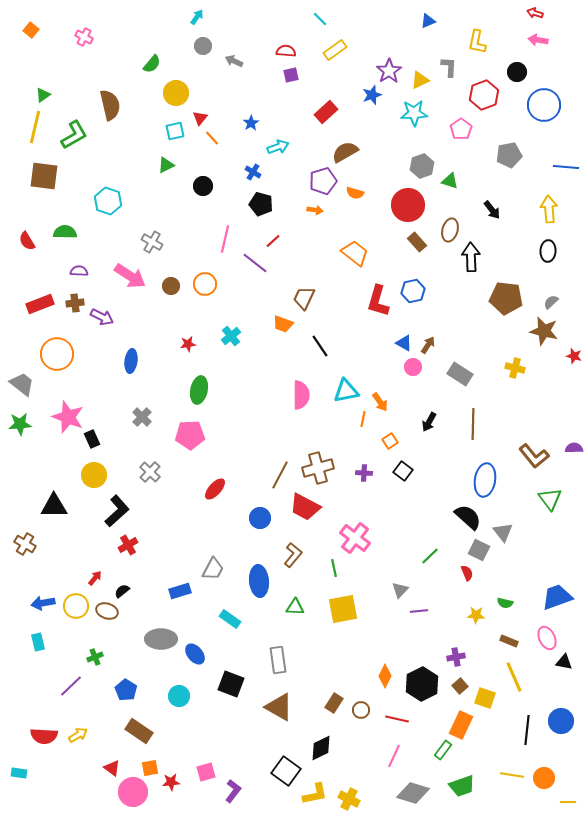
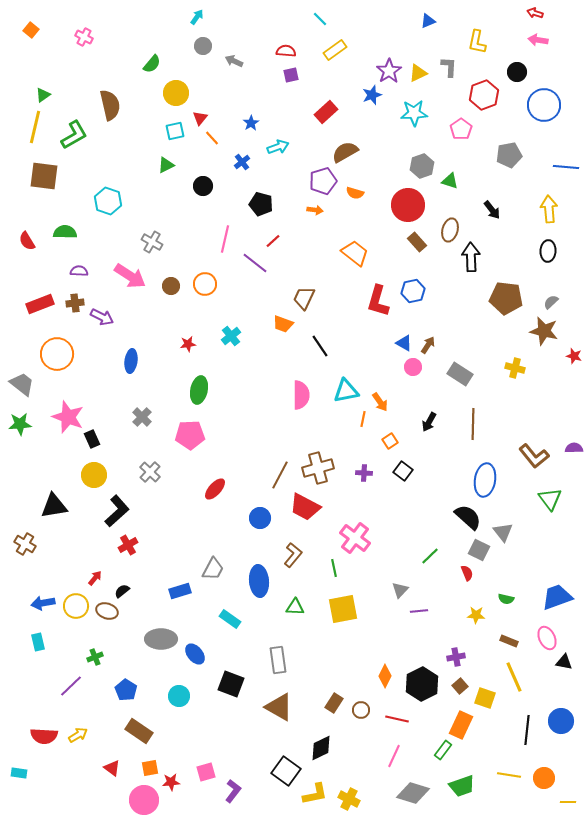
yellow triangle at (420, 80): moved 2 px left, 7 px up
blue cross at (253, 172): moved 11 px left, 10 px up; rotated 21 degrees clockwise
black triangle at (54, 506): rotated 8 degrees counterclockwise
green semicircle at (505, 603): moved 1 px right, 4 px up
yellow line at (512, 775): moved 3 px left
pink circle at (133, 792): moved 11 px right, 8 px down
